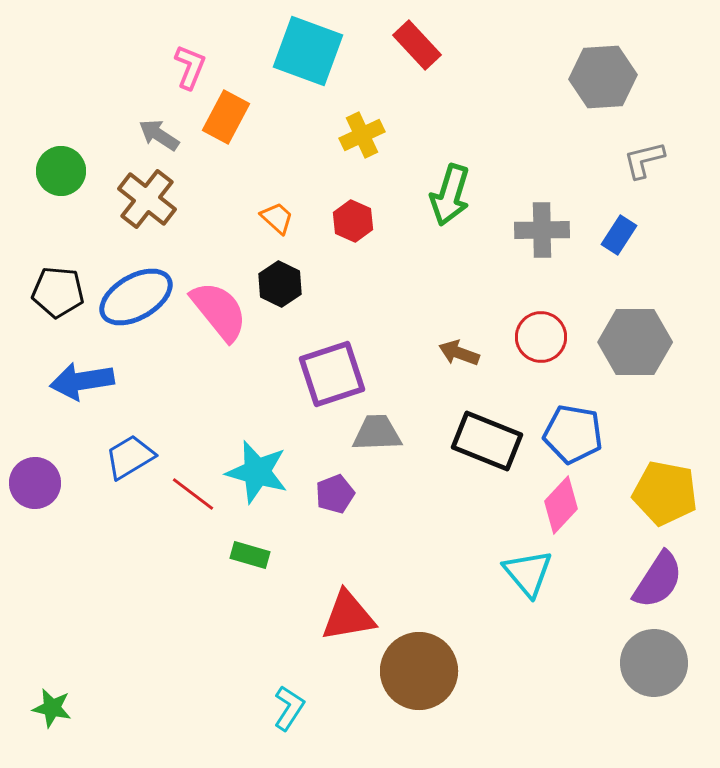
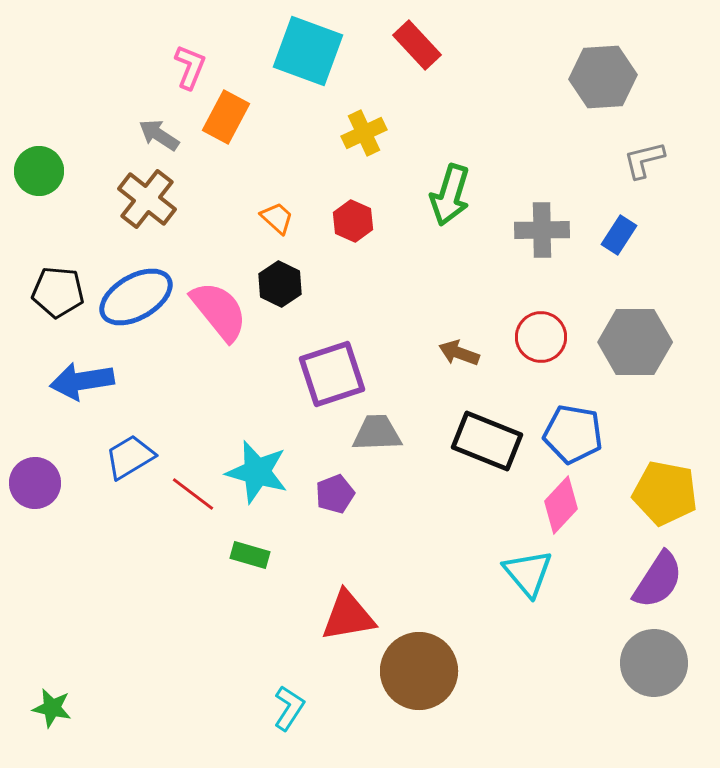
yellow cross at (362, 135): moved 2 px right, 2 px up
green circle at (61, 171): moved 22 px left
